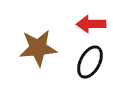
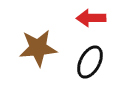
red arrow: moved 6 px up
